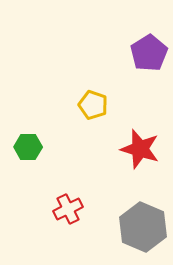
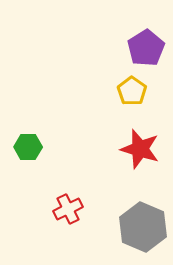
purple pentagon: moved 3 px left, 5 px up
yellow pentagon: moved 39 px right, 14 px up; rotated 16 degrees clockwise
